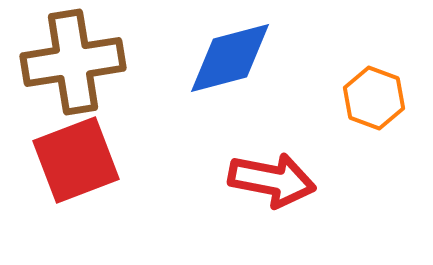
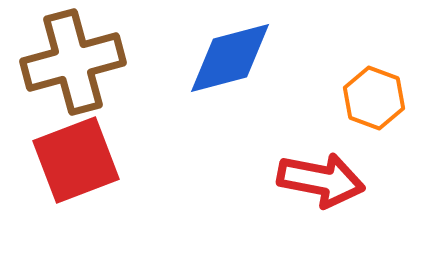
brown cross: rotated 6 degrees counterclockwise
red arrow: moved 49 px right
